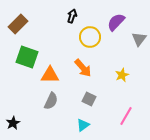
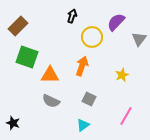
brown rectangle: moved 2 px down
yellow circle: moved 2 px right
orange arrow: moved 1 px left, 2 px up; rotated 120 degrees counterclockwise
gray semicircle: rotated 90 degrees clockwise
black star: rotated 24 degrees counterclockwise
